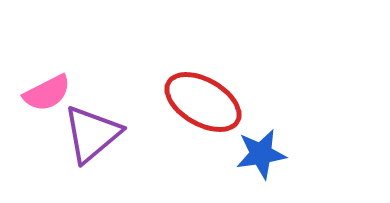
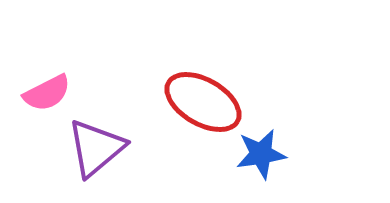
purple triangle: moved 4 px right, 14 px down
